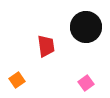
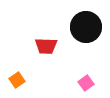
red trapezoid: rotated 100 degrees clockwise
